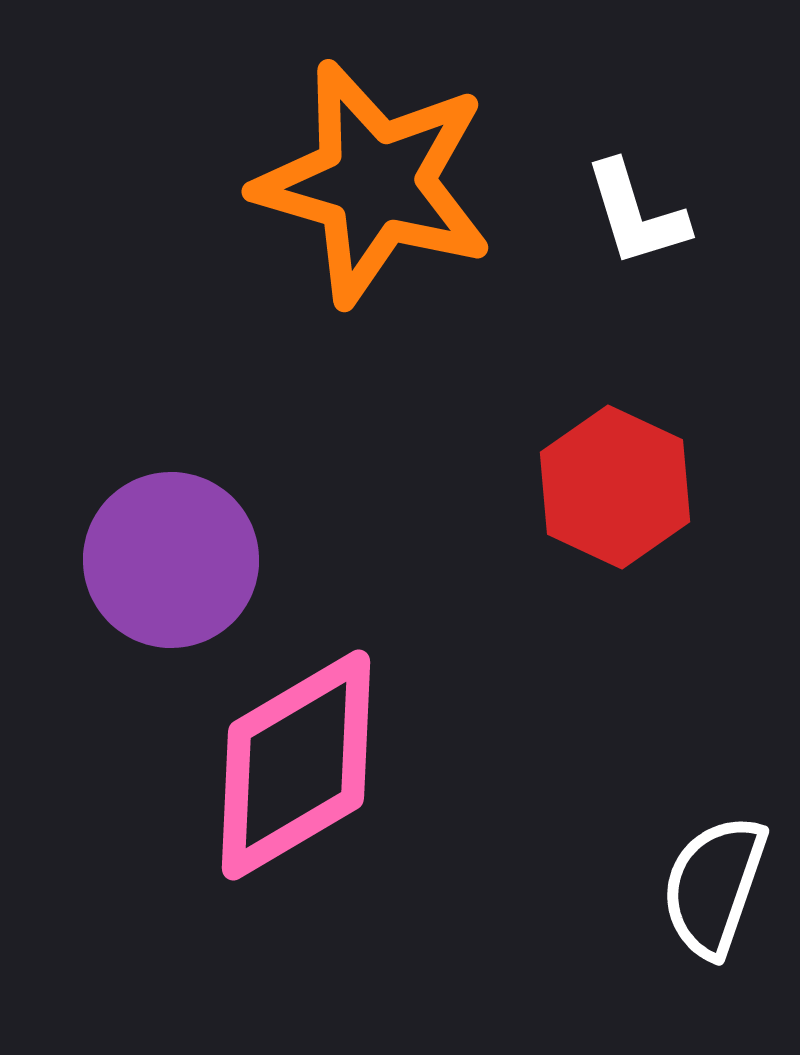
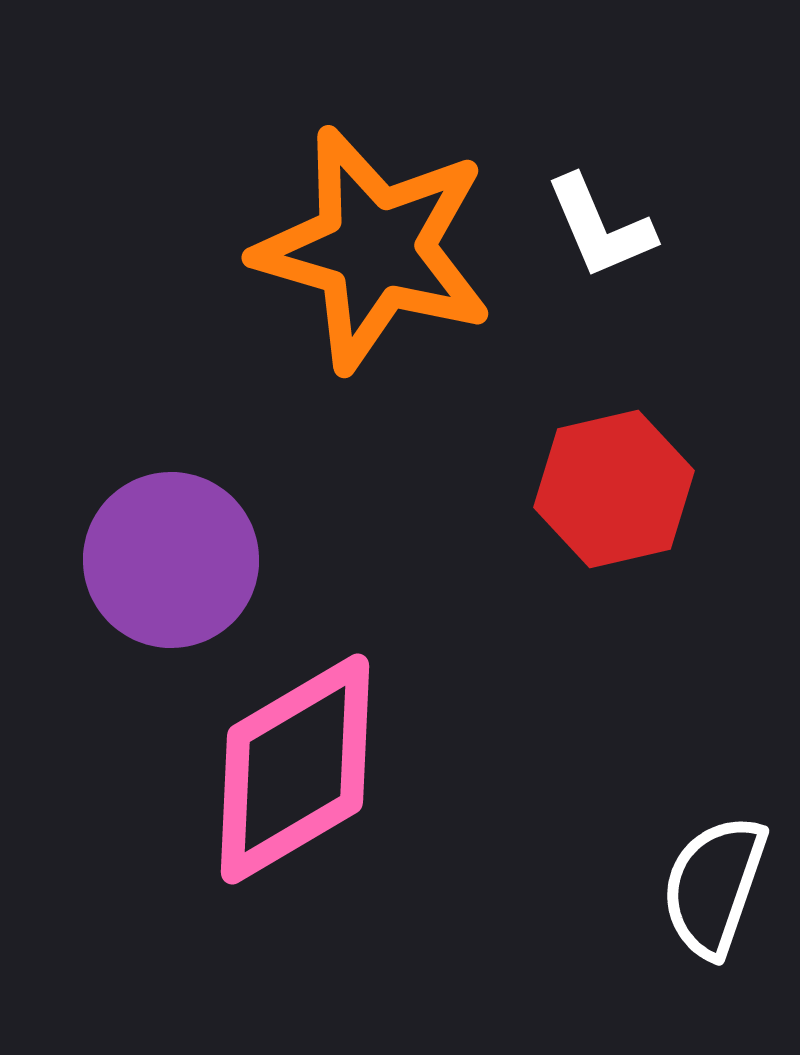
orange star: moved 66 px down
white L-shape: moved 36 px left, 13 px down; rotated 6 degrees counterclockwise
red hexagon: moved 1 px left, 2 px down; rotated 22 degrees clockwise
pink diamond: moved 1 px left, 4 px down
